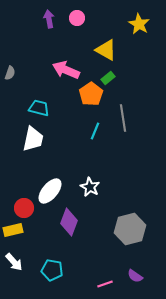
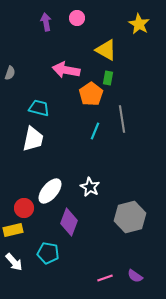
purple arrow: moved 3 px left, 3 px down
pink arrow: rotated 12 degrees counterclockwise
green rectangle: rotated 40 degrees counterclockwise
gray line: moved 1 px left, 1 px down
gray hexagon: moved 12 px up
cyan pentagon: moved 4 px left, 17 px up
pink line: moved 6 px up
